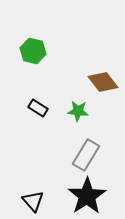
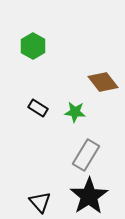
green hexagon: moved 5 px up; rotated 15 degrees clockwise
green star: moved 3 px left, 1 px down
black star: moved 2 px right
black triangle: moved 7 px right, 1 px down
